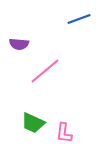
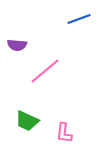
purple semicircle: moved 2 px left, 1 px down
green trapezoid: moved 6 px left, 2 px up
